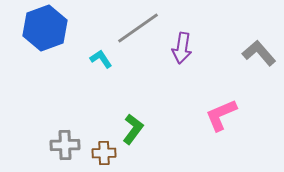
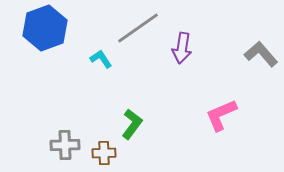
gray L-shape: moved 2 px right, 1 px down
green L-shape: moved 1 px left, 5 px up
